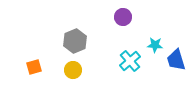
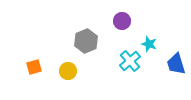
purple circle: moved 1 px left, 4 px down
gray hexagon: moved 11 px right
cyan star: moved 6 px left, 1 px up; rotated 14 degrees clockwise
blue trapezoid: moved 4 px down
yellow circle: moved 5 px left, 1 px down
